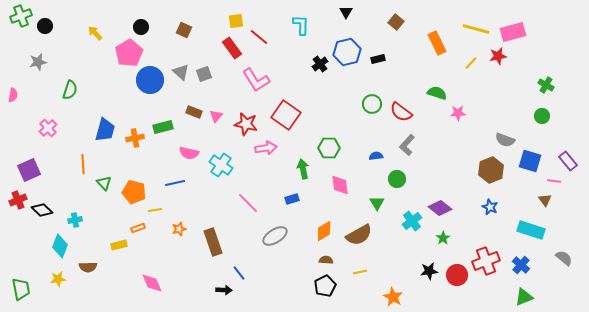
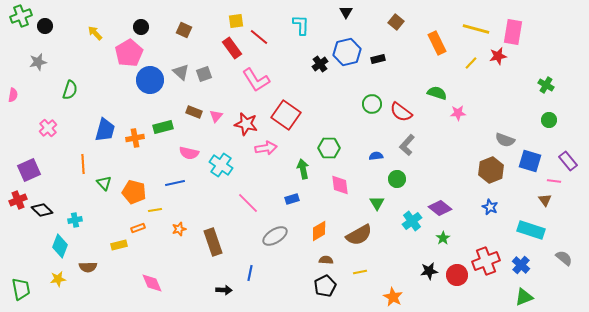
pink rectangle at (513, 32): rotated 65 degrees counterclockwise
green circle at (542, 116): moved 7 px right, 4 px down
orange diamond at (324, 231): moved 5 px left
blue line at (239, 273): moved 11 px right; rotated 49 degrees clockwise
